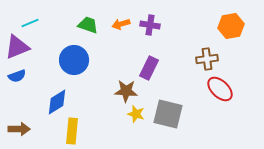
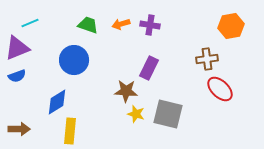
purple triangle: moved 1 px down
yellow rectangle: moved 2 px left
